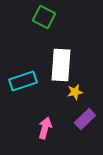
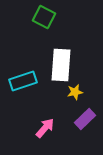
pink arrow: rotated 25 degrees clockwise
